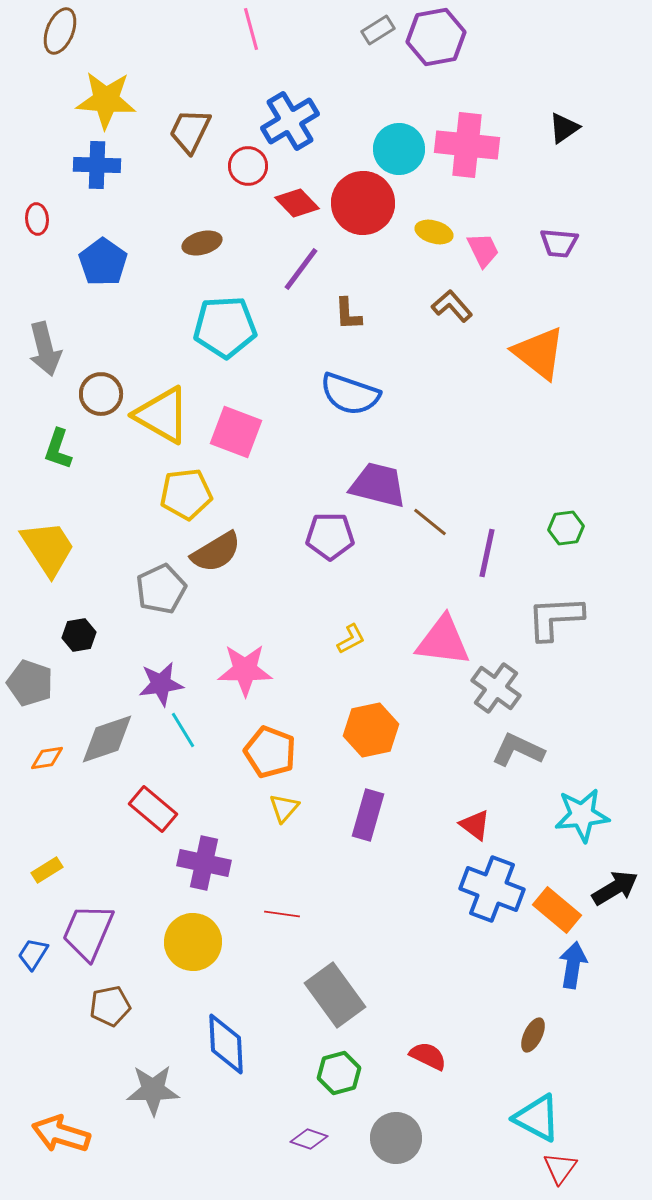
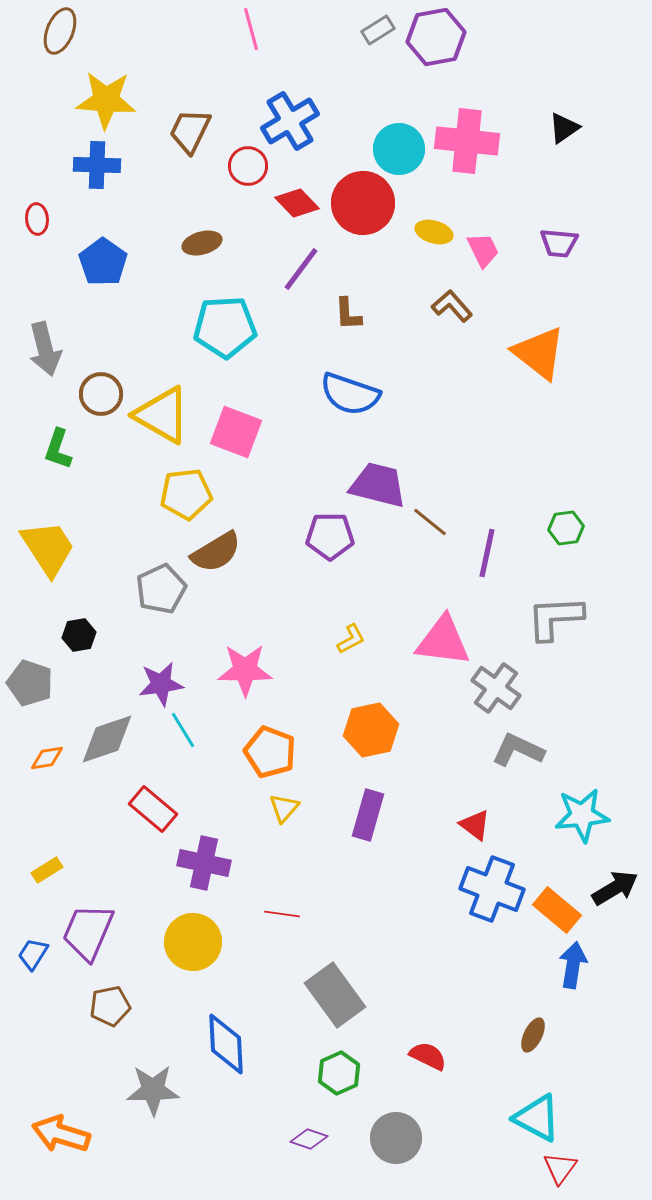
pink cross at (467, 145): moved 4 px up
green hexagon at (339, 1073): rotated 9 degrees counterclockwise
